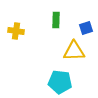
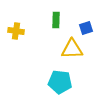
yellow triangle: moved 2 px left, 2 px up
